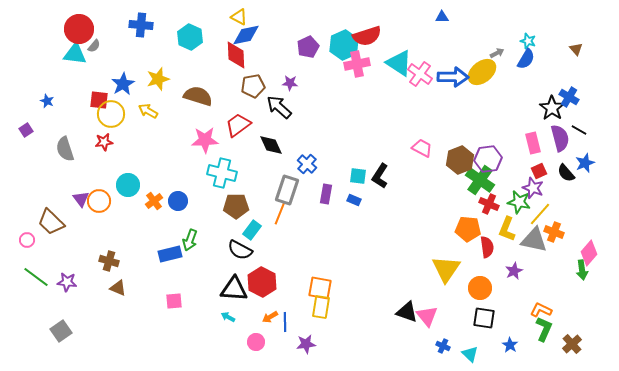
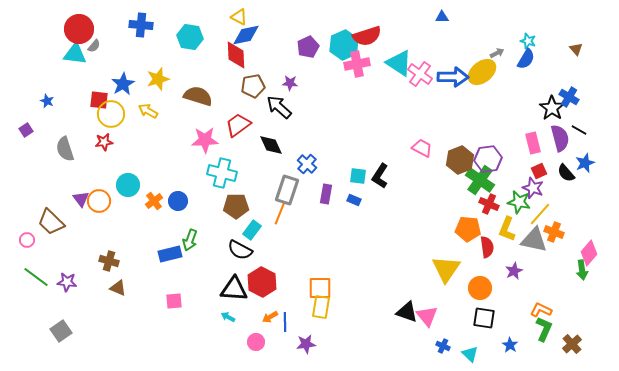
cyan hexagon at (190, 37): rotated 15 degrees counterclockwise
orange square at (320, 288): rotated 10 degrees counterclockwise
